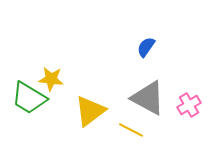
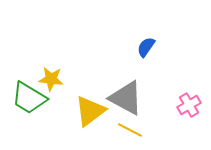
gray triangle: moved 22 px left
yellow line: moved 1 px left
